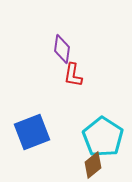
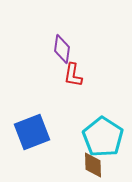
brown diamond: rotated 52 degrees counterclockwise
